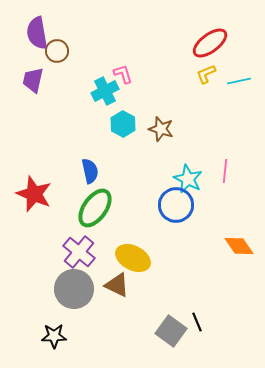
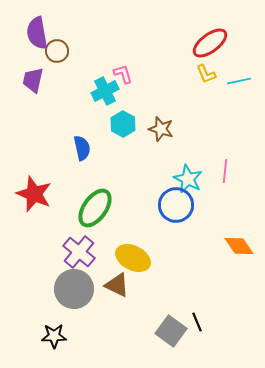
yellow L-shape: rotated 90 degrees counterclockwise
blue semicircle: moved 8 px left, 23 px up
